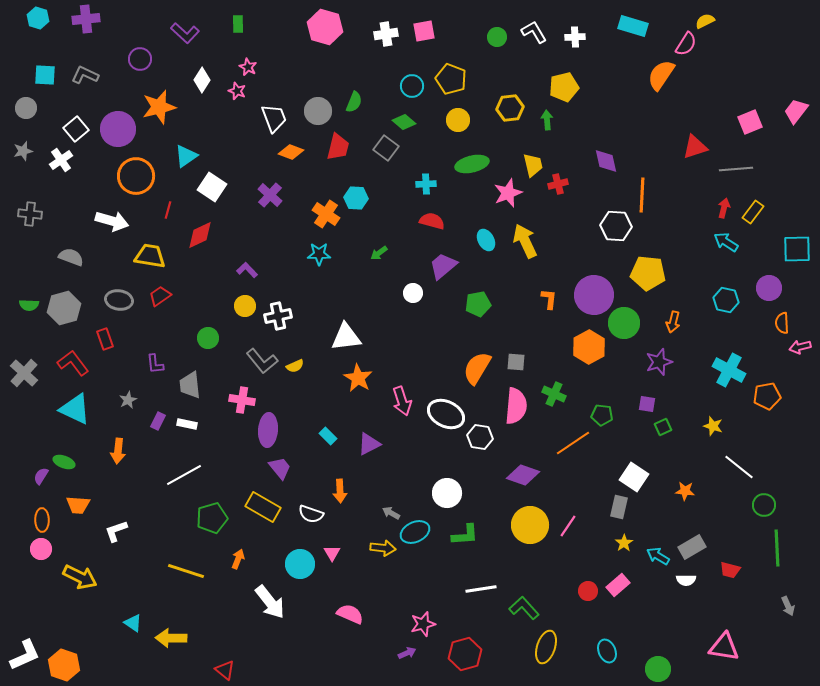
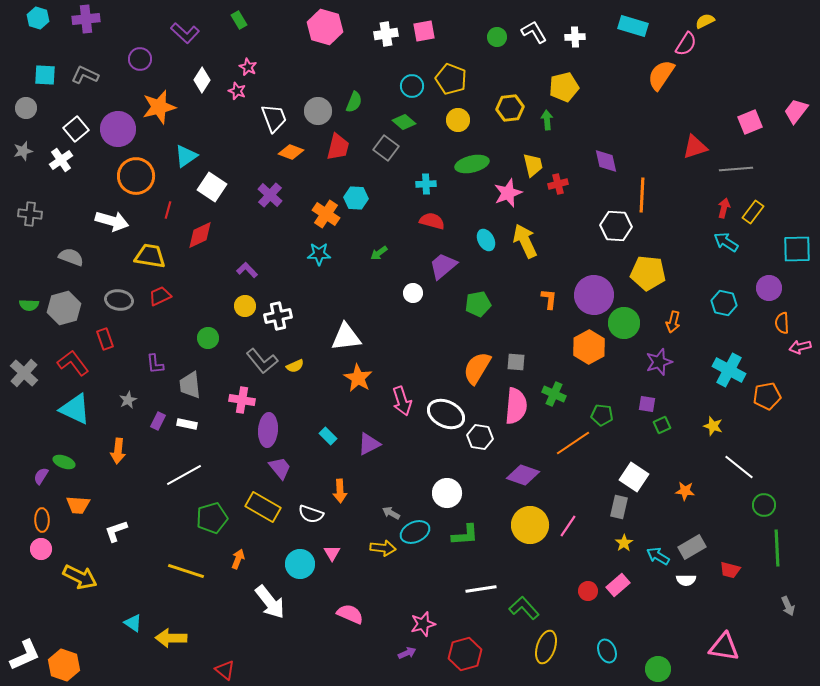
green rectangle at (238, 24): moved 1 px right, 4 px up; rotated 30 degrees counterclockwise
red trapezoid at (160, 296): rotated 10 degrees clockwise
cyan hexagon at (726, 300): moved 2 px left, 3 px down
green square at (663, 427): moved 1 px left, 2 px up
